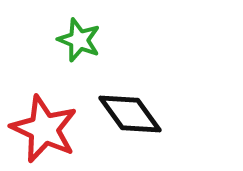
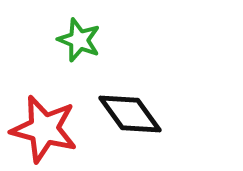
red star: rotated 10 degrees counterclockwise
